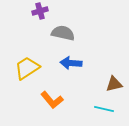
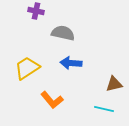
purple cross: moved 4 px left; rotated 28 degrees clockwise
